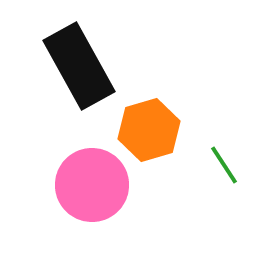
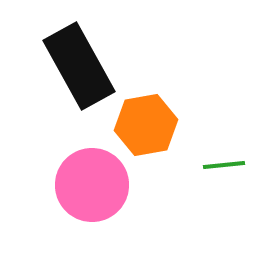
orange hexagon: moved 3 px left, 5 px up; rotated 6 degrees clockwise
green line: rotated 63 degrees counterclockwise
